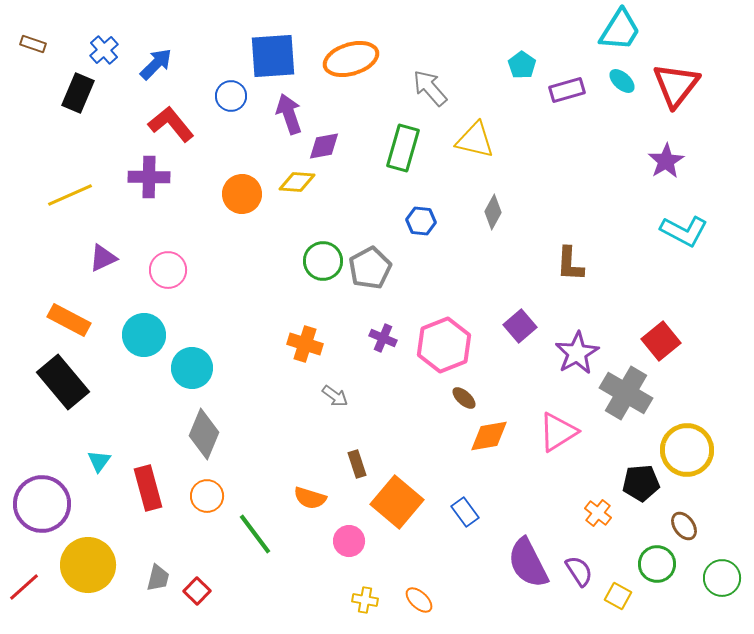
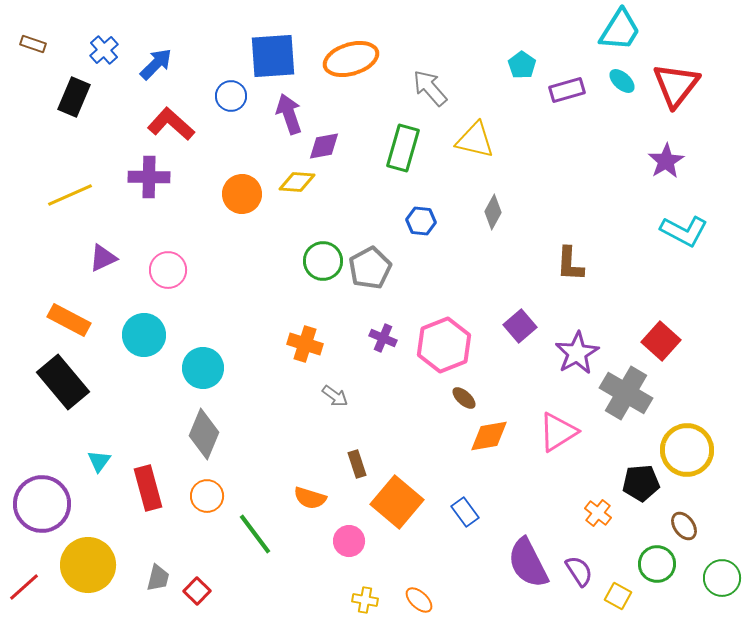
black rectangle at (78, 93): moved 4 px left, 4 px down
red L-shape at (171, 124): rotated 9 degrees counterclockwise
red square at (661, 341): rotated 9 degrees counterclockwise
cyan circle at (192, 368): moved 11 px right
